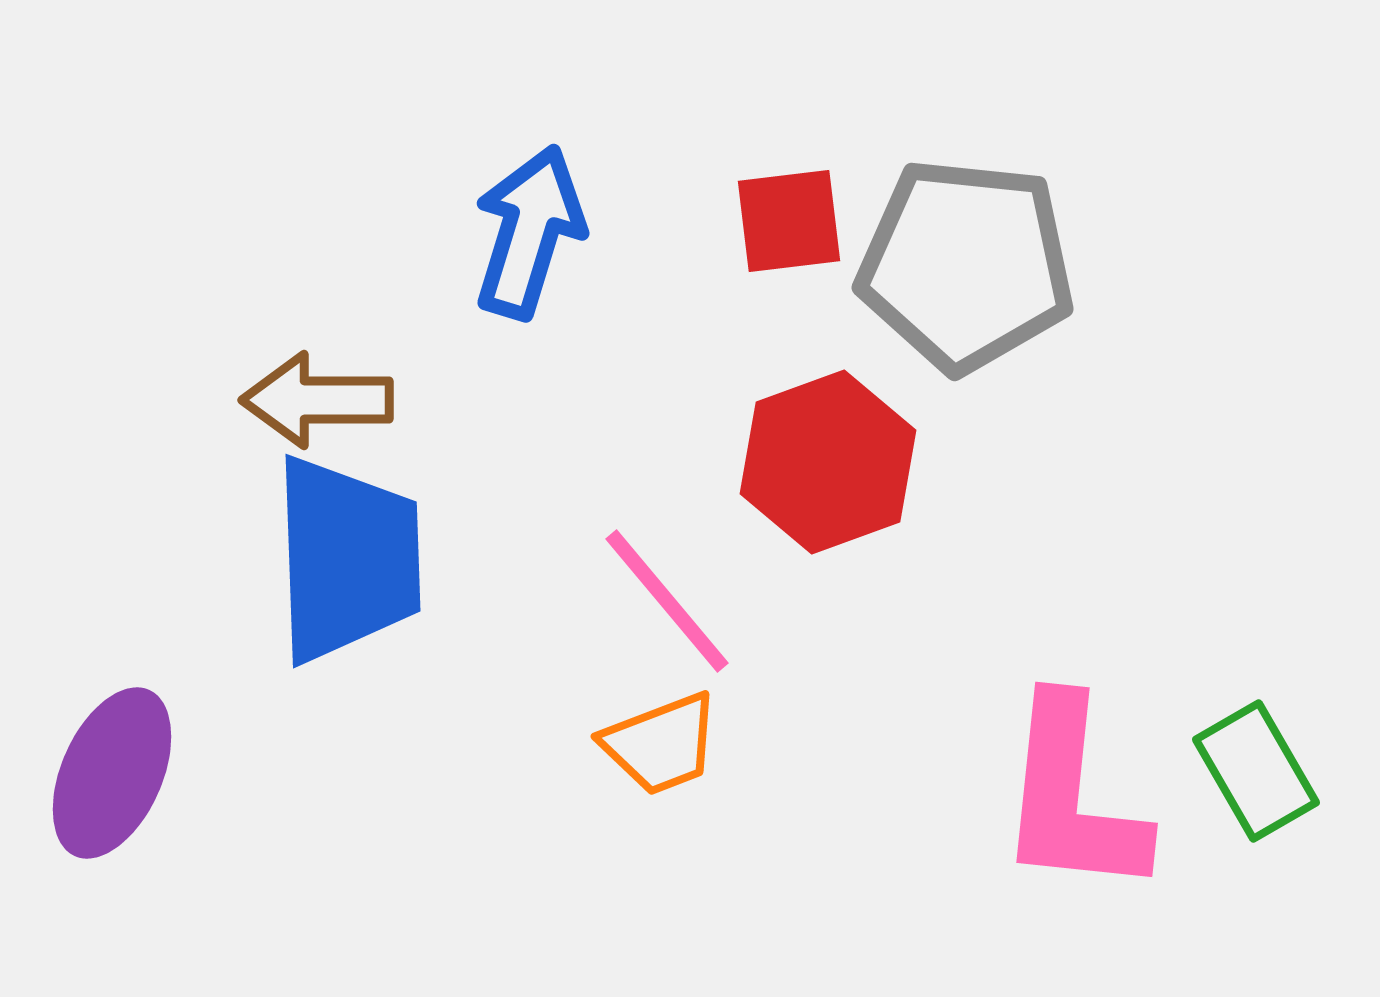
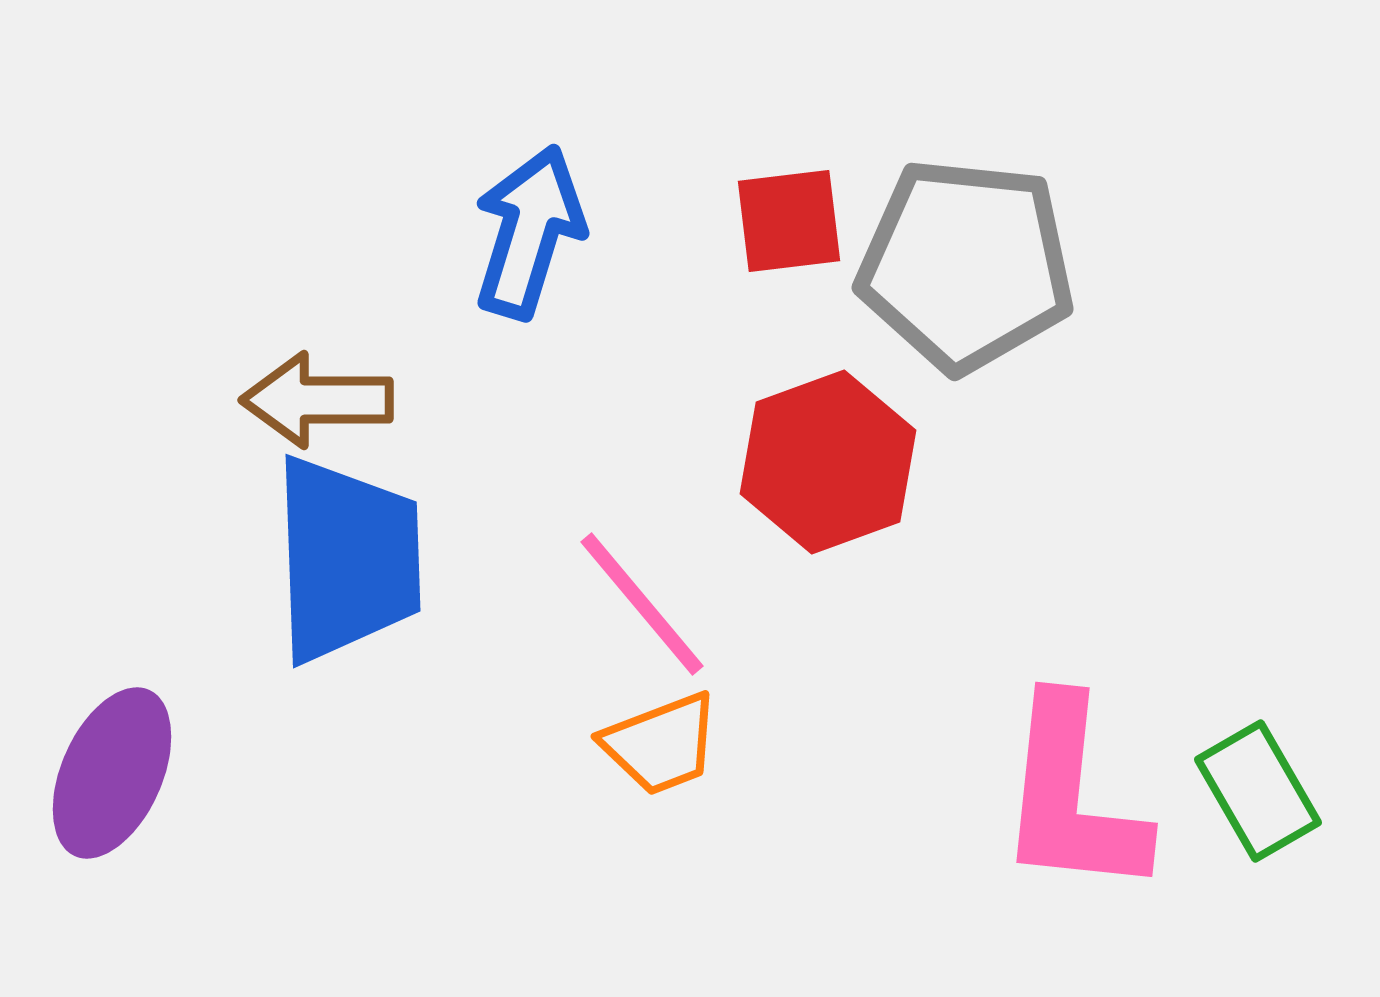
pink line: moved 25 px left, 3 px down
green rectangle: moved 2 px right, 20 px down
